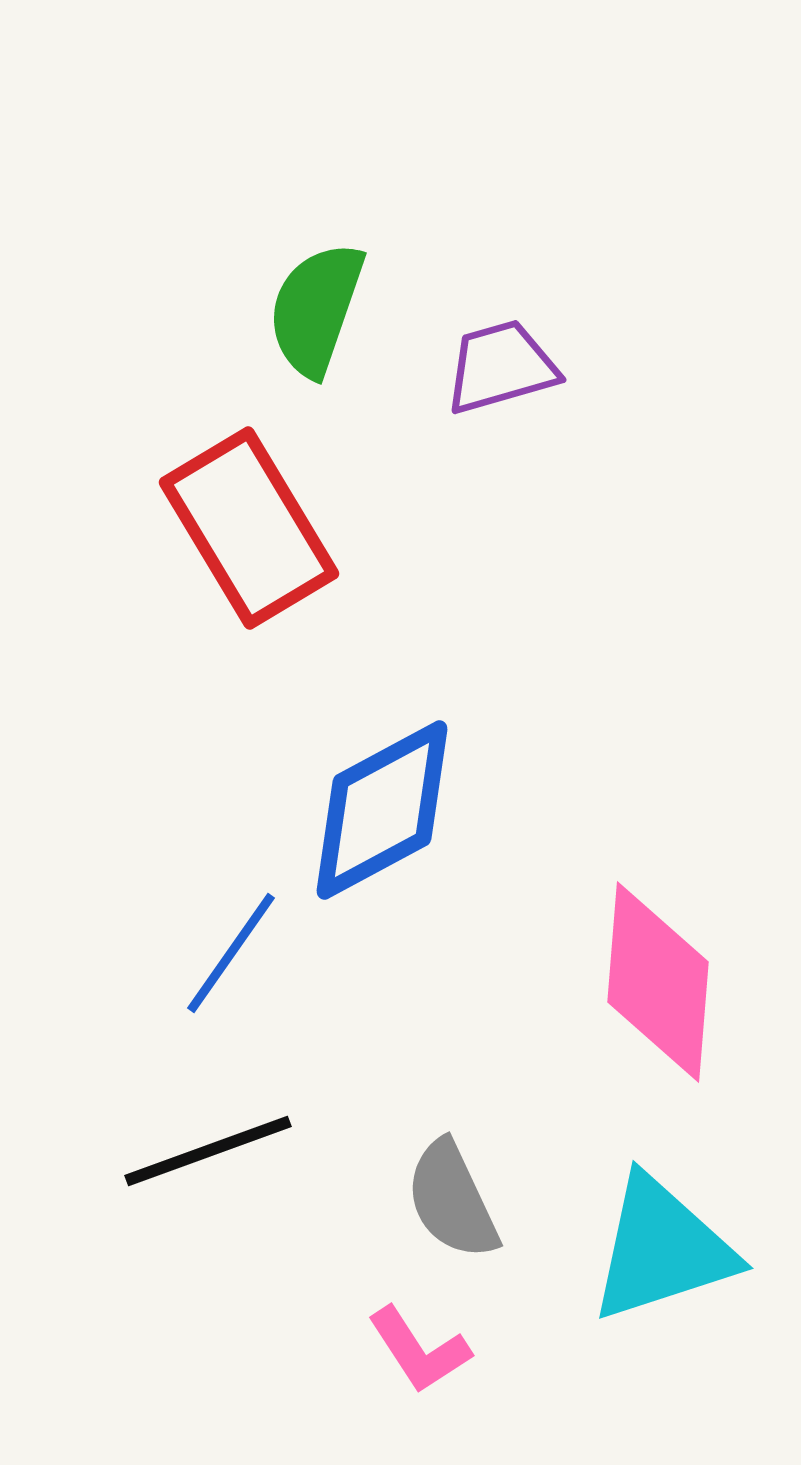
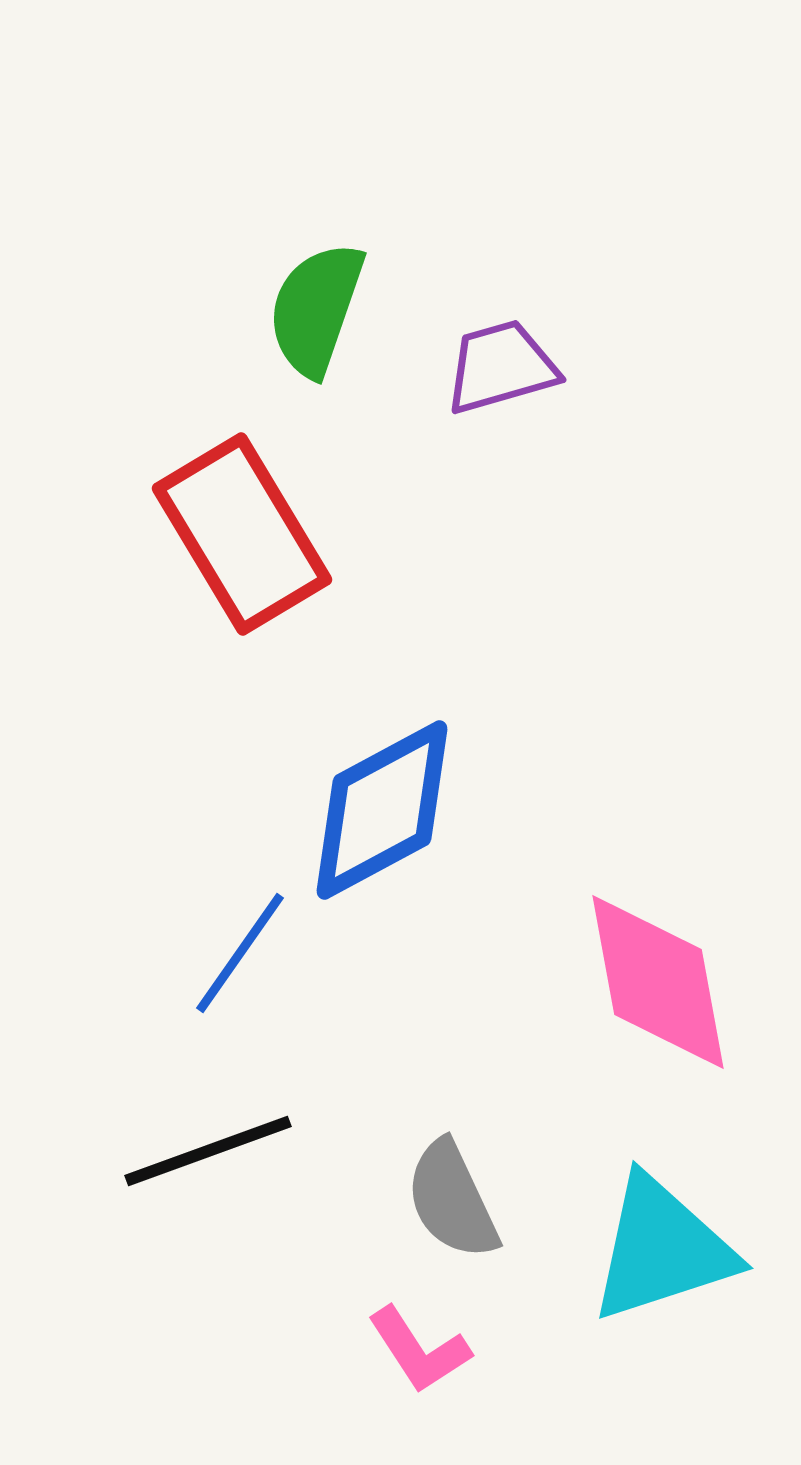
red rectangle: moved 7 px left, 6 px down
blue line: moved 9 px right
pink diamond: rotated 15 degrees counterclockwise
